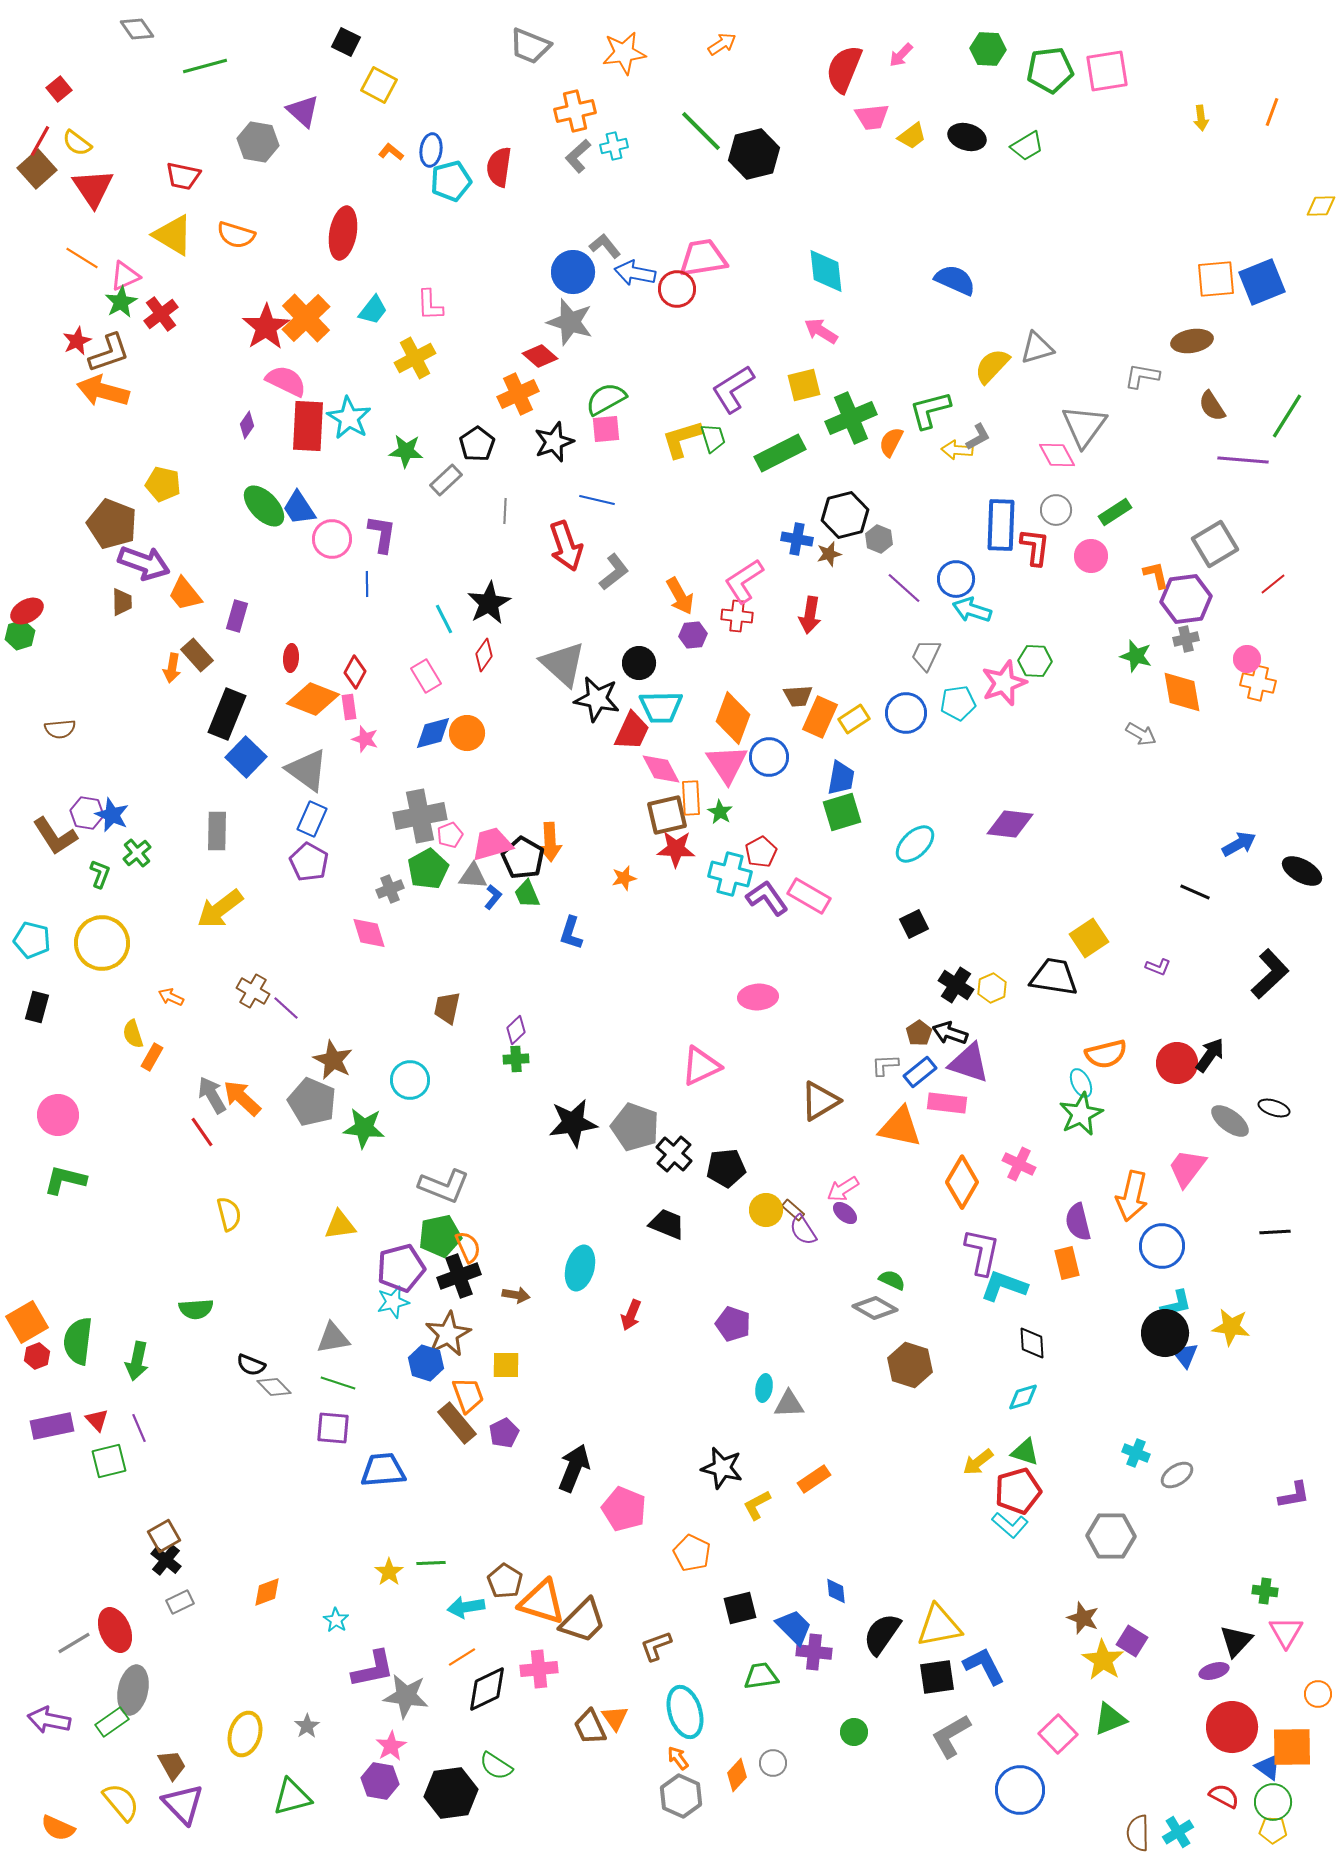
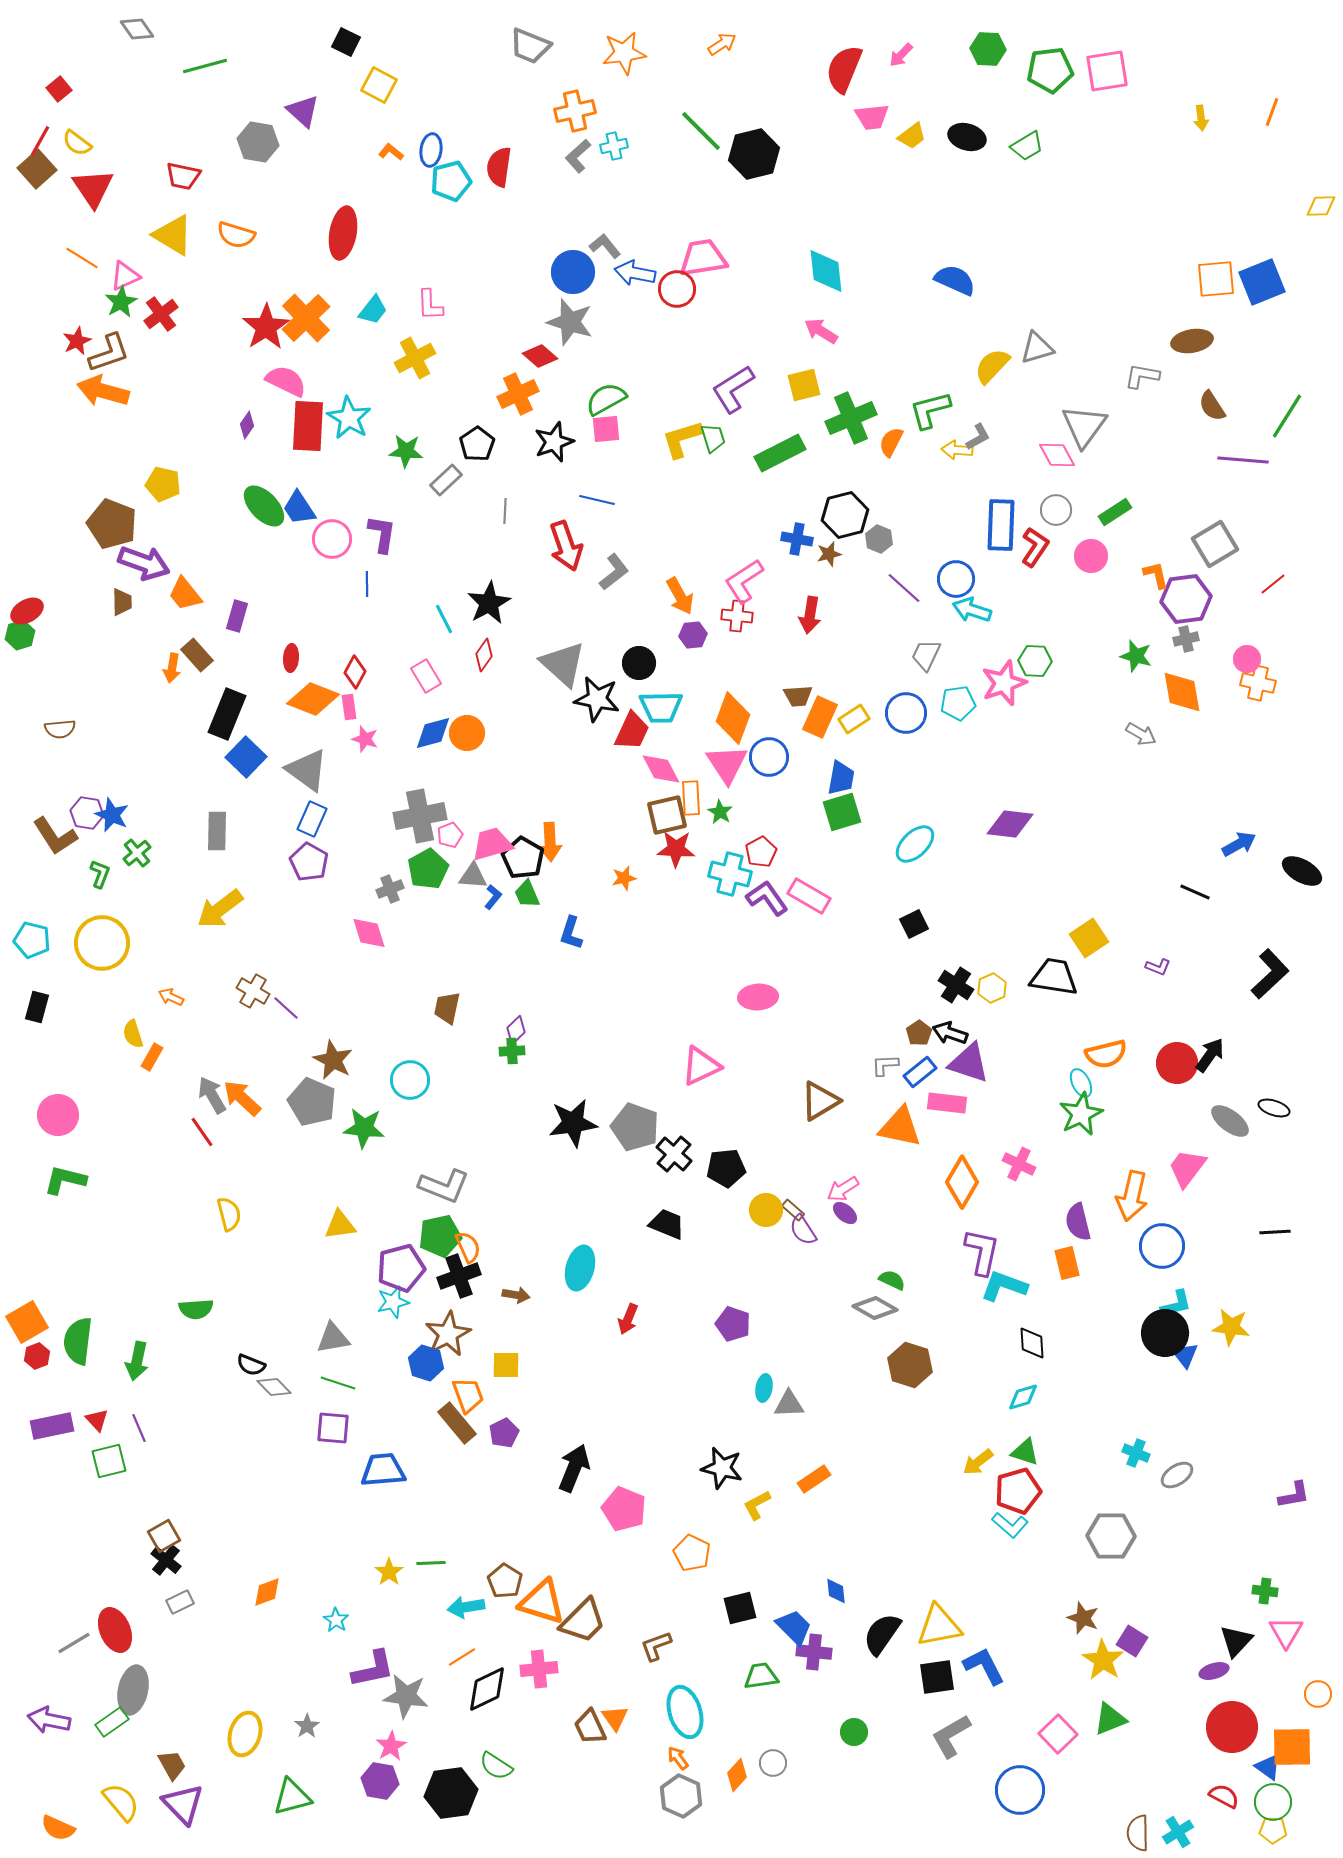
red L-shape at (1035, 547): rotated 27 degrees clockwise
green cross at (516, 1059): moved 4 px left, 8 px up
red arrow at (631, 1315): moved 3 px left, 4 px down
